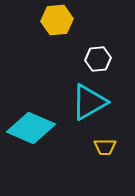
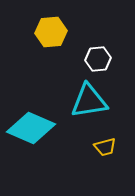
yellow hexagon: moved 6 px left, 12 px down
cyan triangle: moved 1 px up; rotated 21 degrees clockwise
yellow trapezoid: rotated 15 degrees counterclockwise
